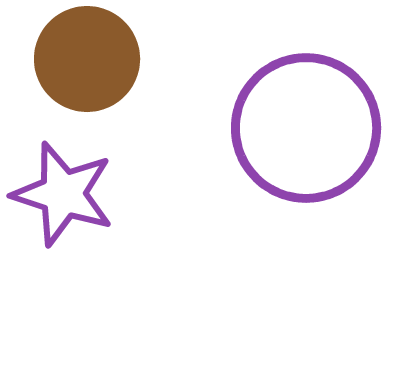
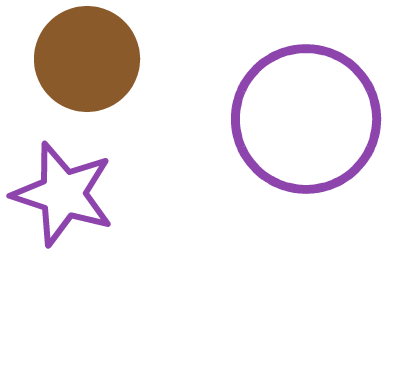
purple circle: moved 9 px up
